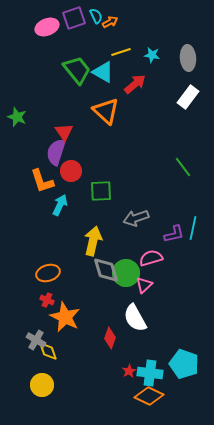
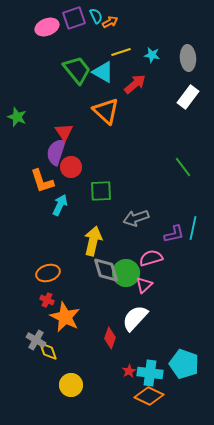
red circle: moved 4 px up
white semicircle: rotated 72 degrees clockwise
yellow circle: moved 29 px right
